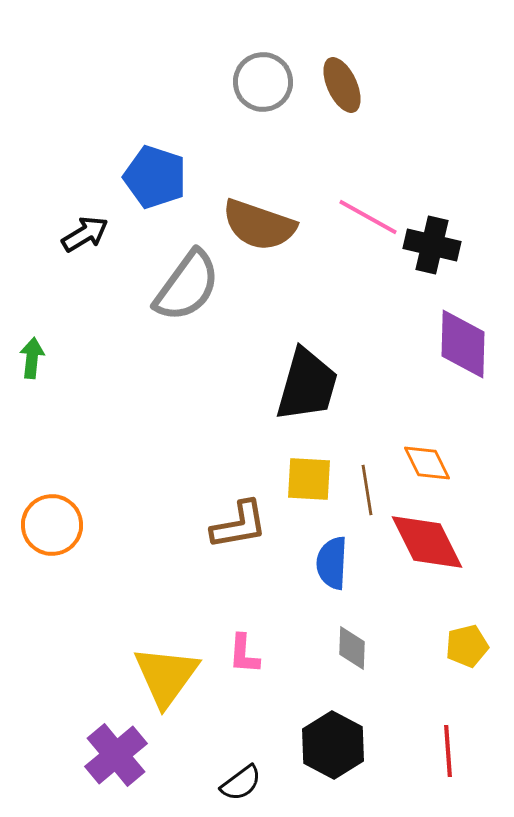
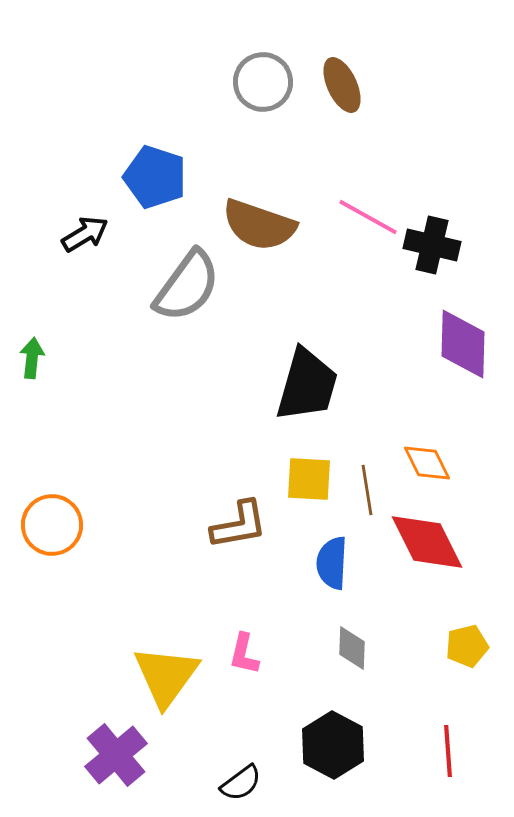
pink L-shape: rotated 9 degrees clockwise
